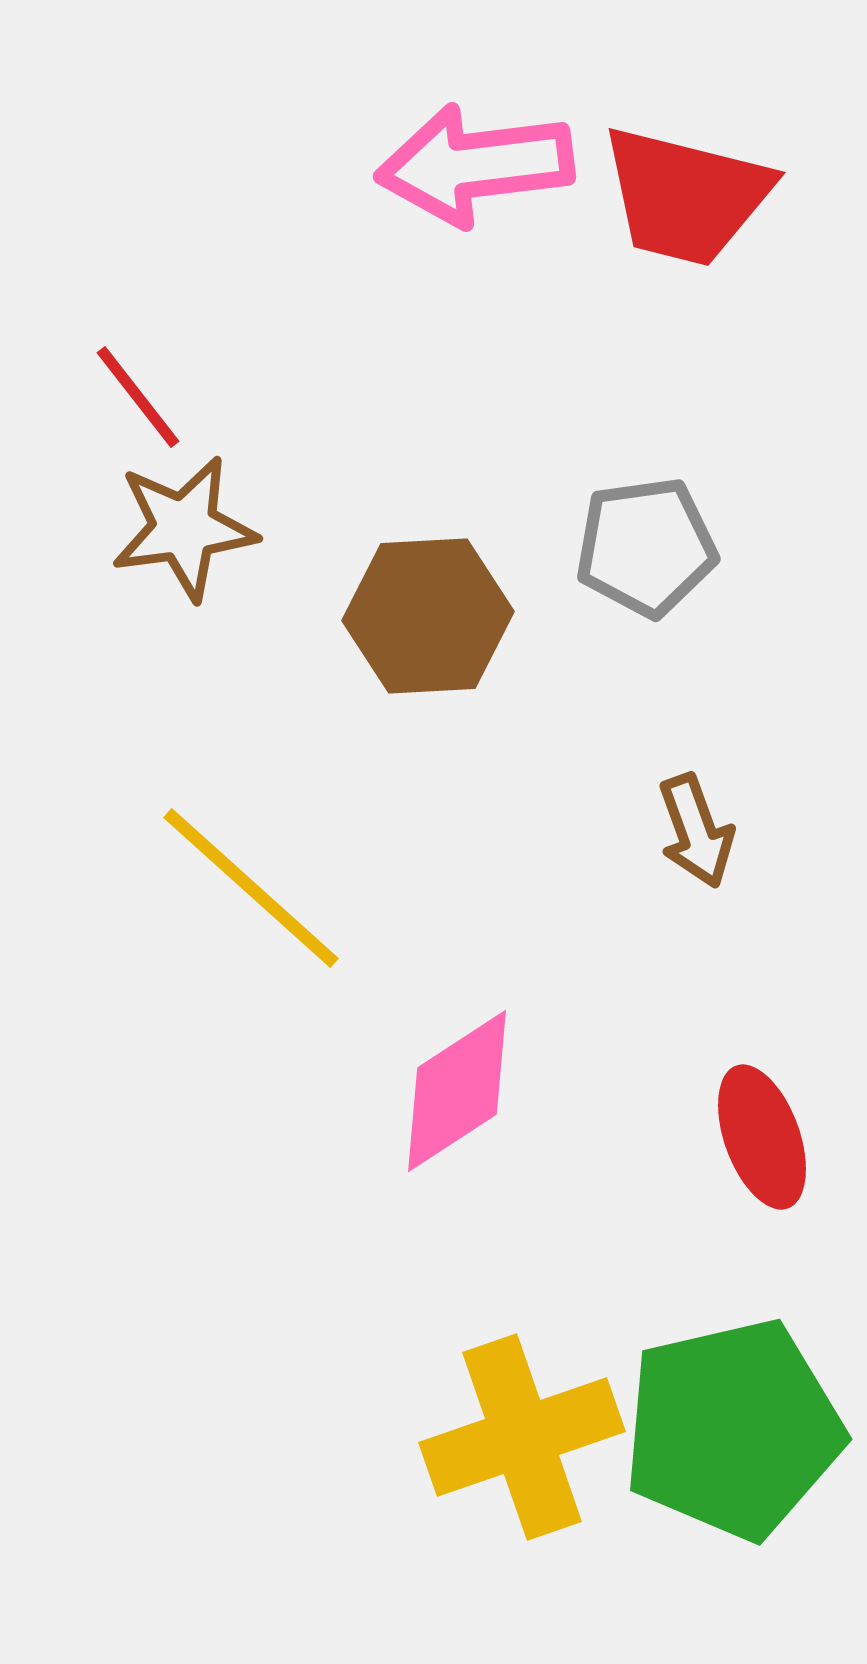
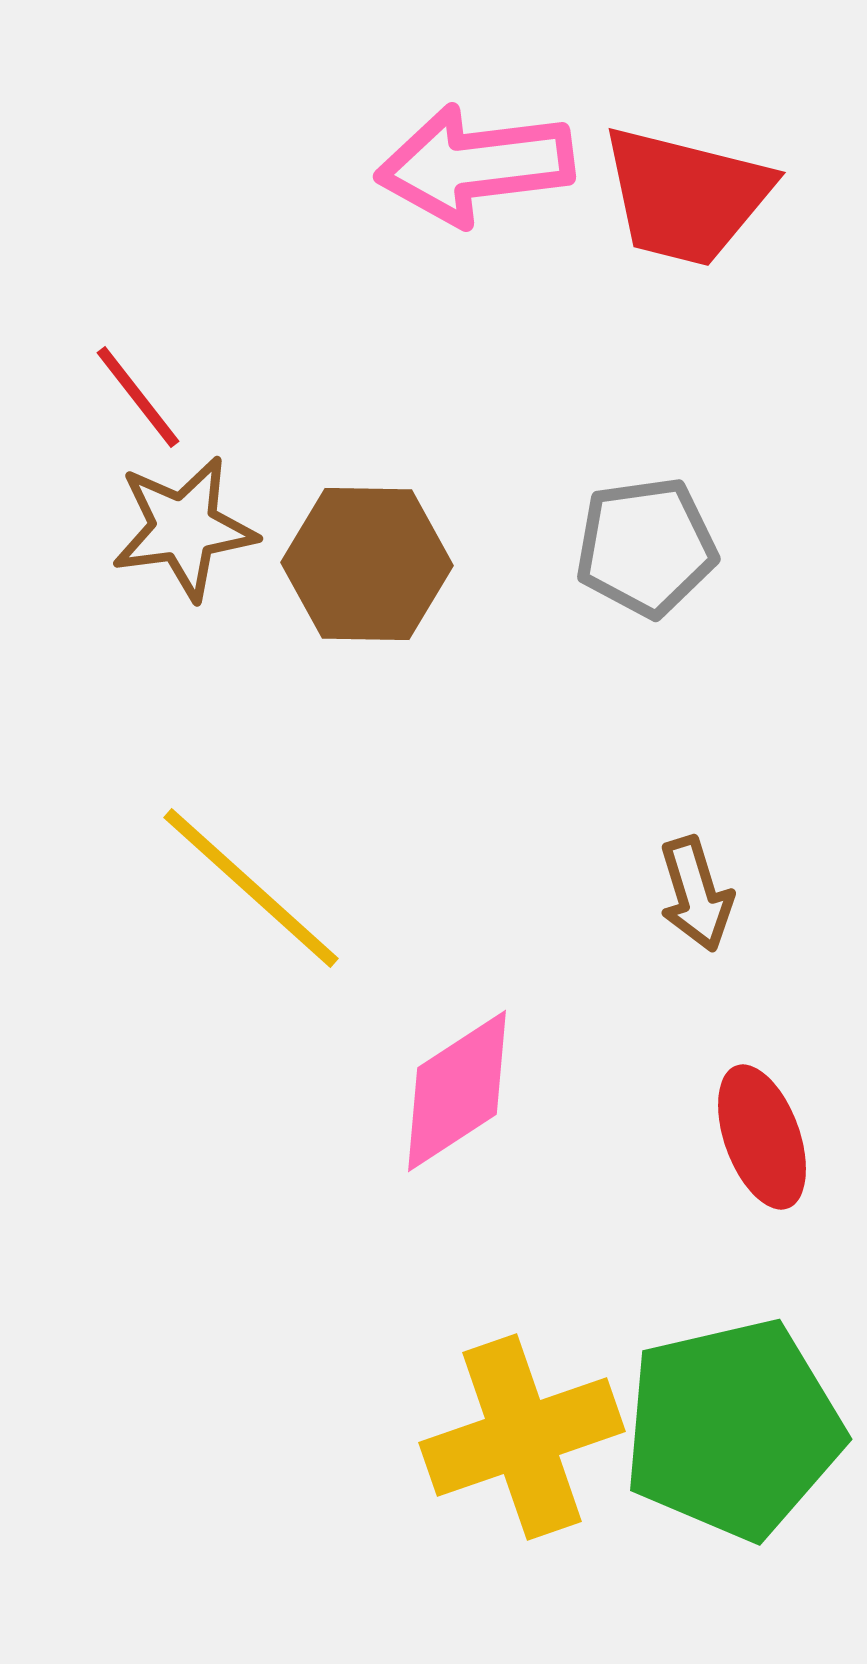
brown hexagon: moved 61 px left, 52 px up; rotated 4 degrees clockwise
brown arrow: moved 63 px down; rotated 3 degrees clockwise
